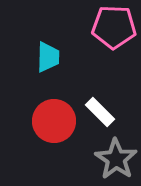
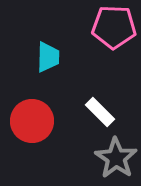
red circle: moved 22 px left
gray star: moved 1 px up
